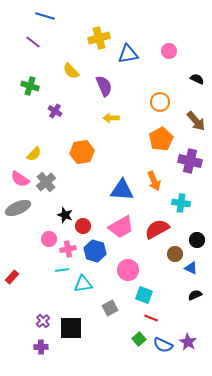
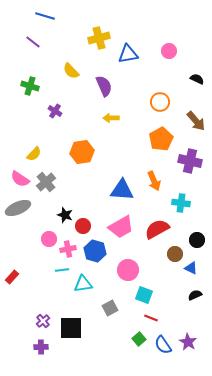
blue semicircle at (163, 345): rotated 30 degrees clockwise
